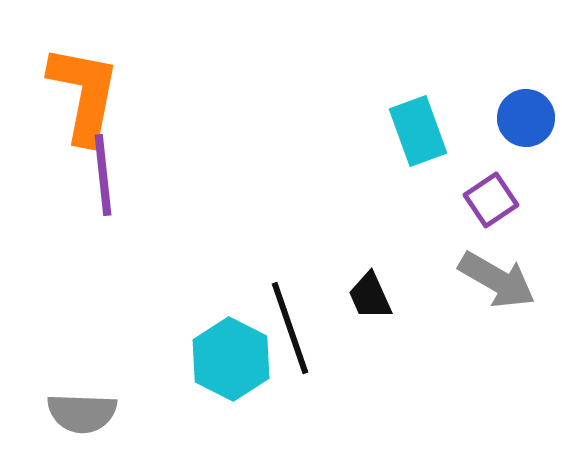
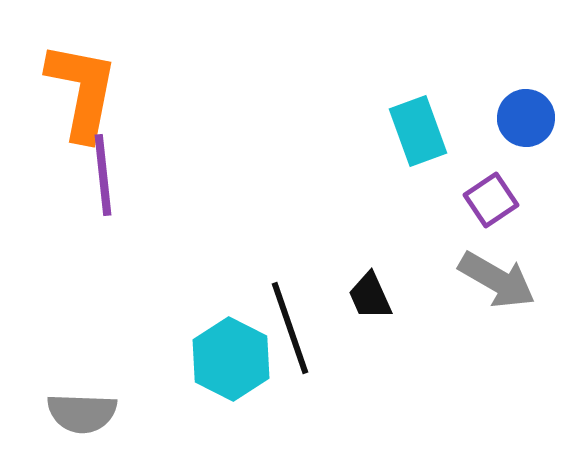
orange L-shape: moved 2 px left, 3 px up
